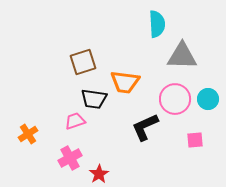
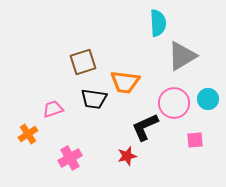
cyan semicircle: moved 1 px right, 1 px up
gray triangle: rotated 32 degrees counterclockwise
pink circle: moved 1 px left, 4 px down
pink trapezoid: moved 22 px left, 12 px up
red star: moved 28 px right, 18 px up; rotated 18 degrees clockwise
